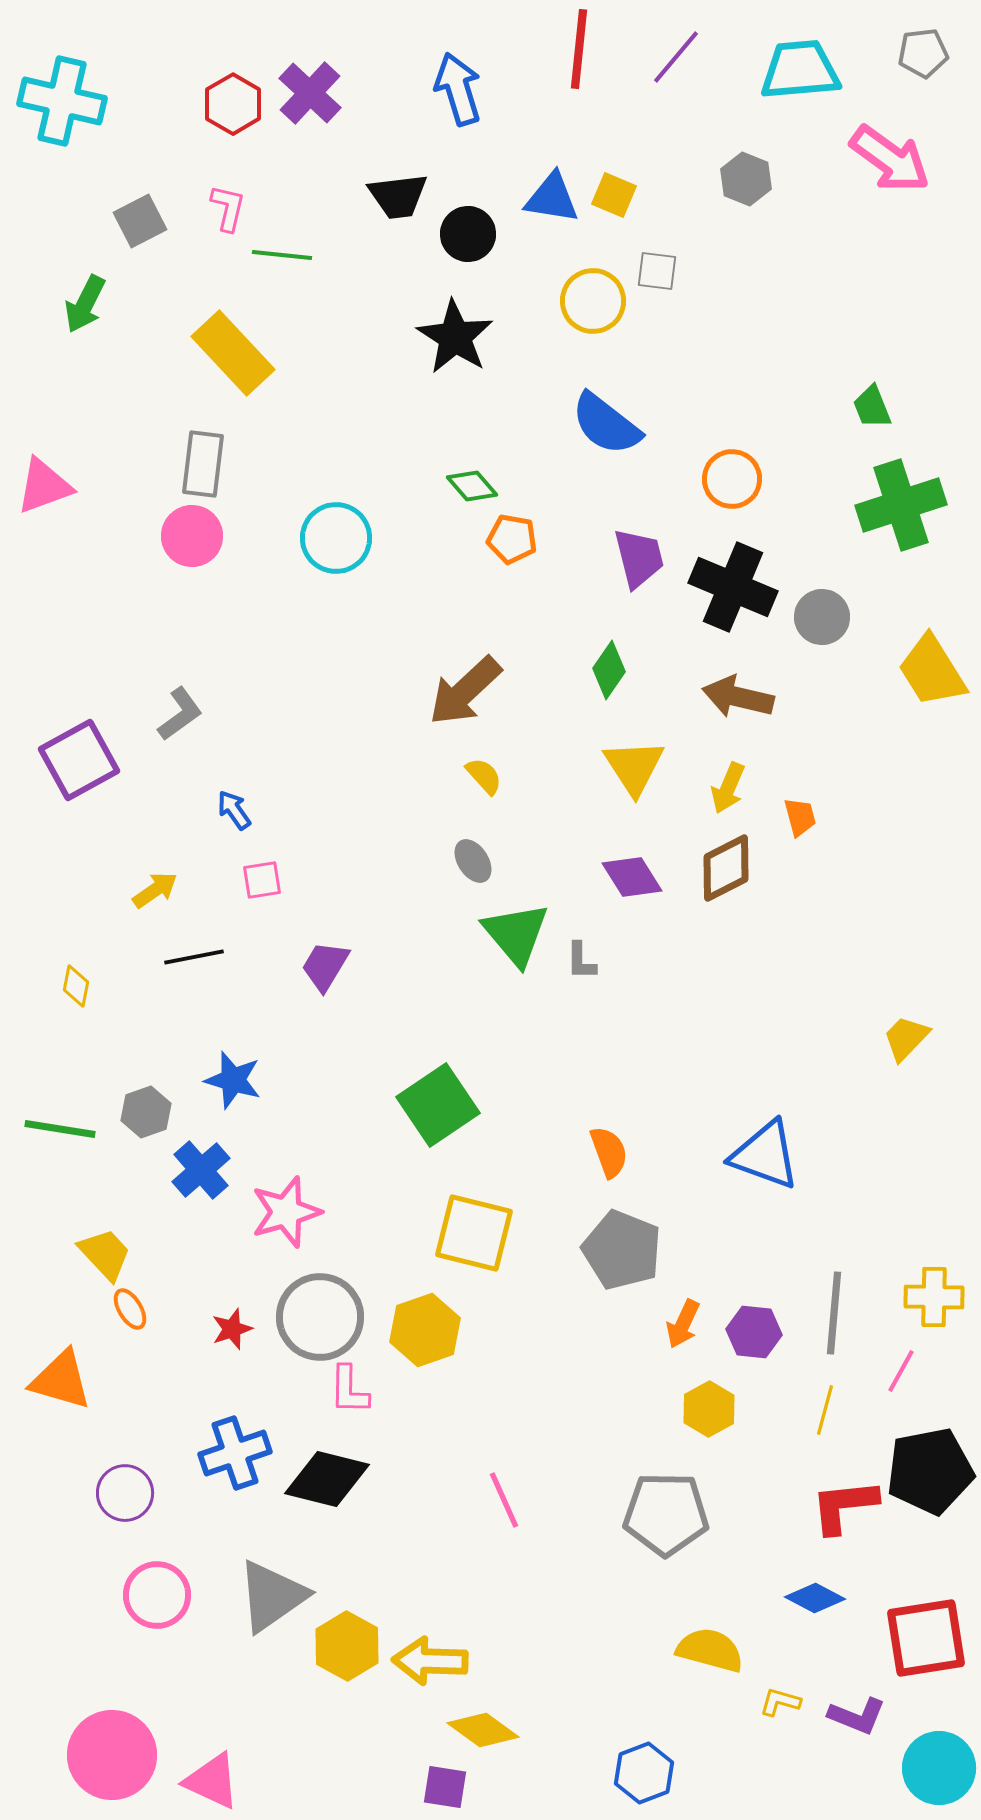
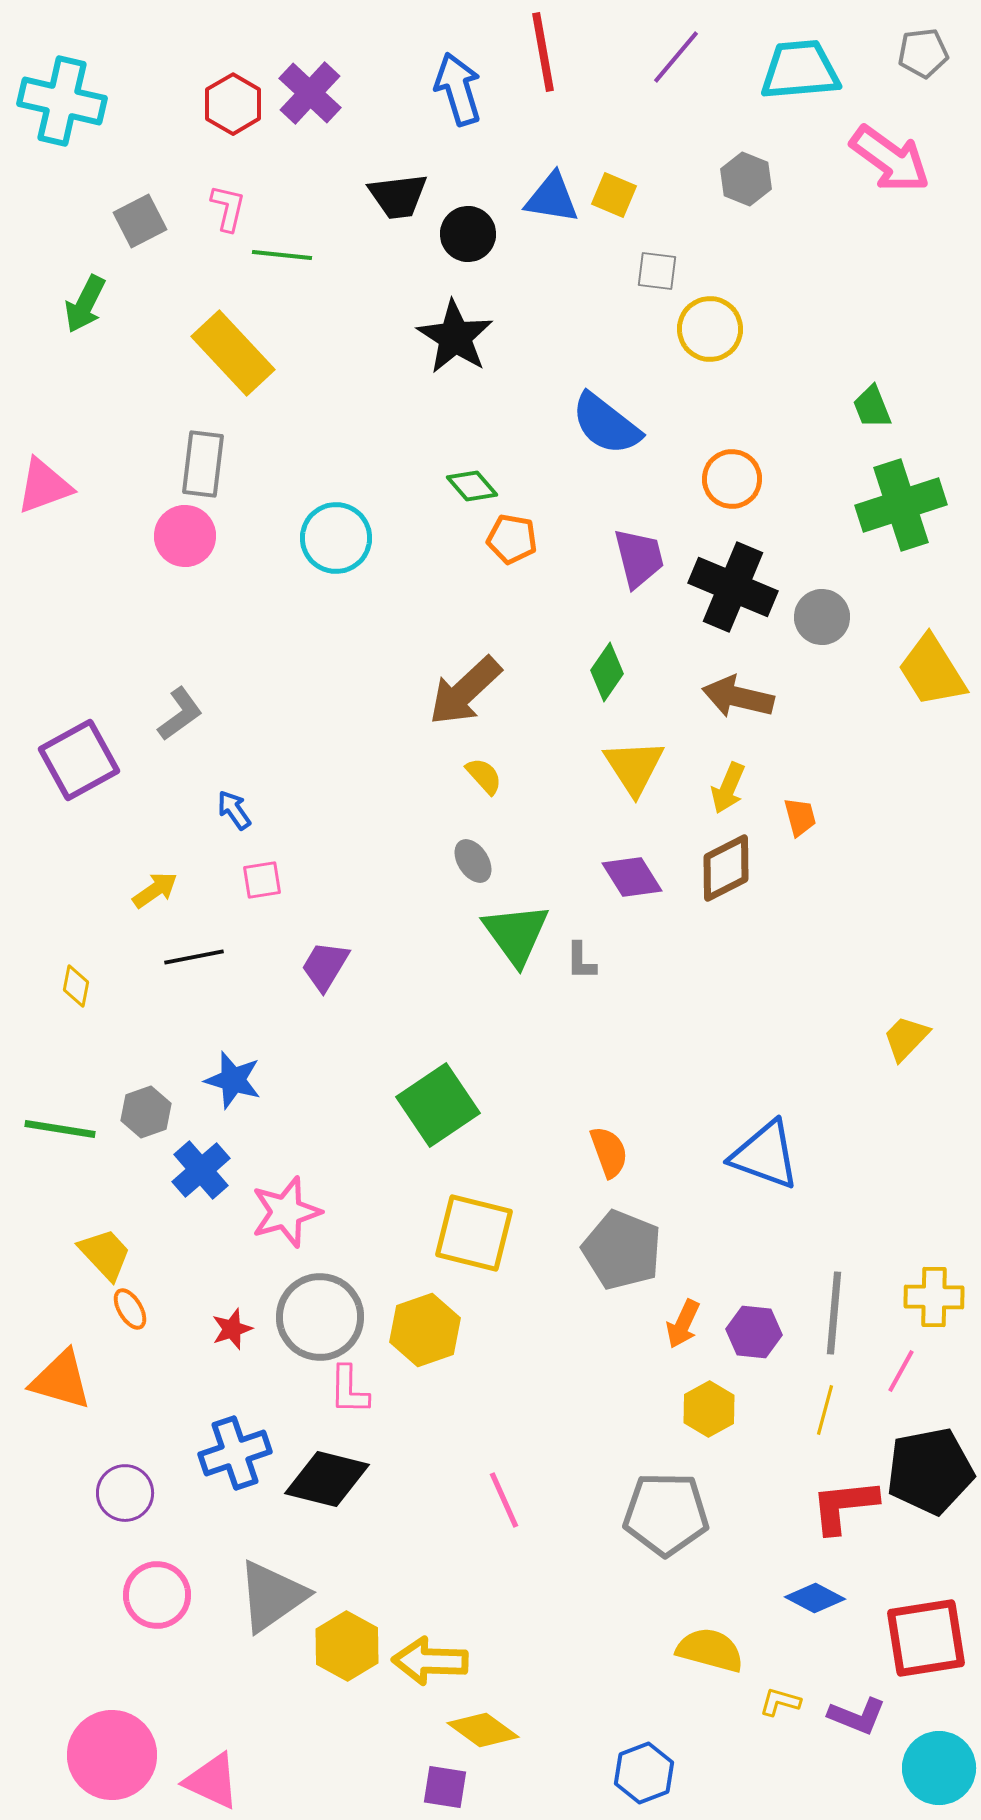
red line at (579, 49): moved 36 px left, 3 px down; rotated 16 degrees counterclockwise
yellow circle at (593, 301): moved 117 px right, 28 px down
pink circle at (192, 536): moved 7 px left
green diamond at (609, 670): moved 2 px left, 2 px down
green triangle at (516, 934): rotated 4 degrees clockwise
